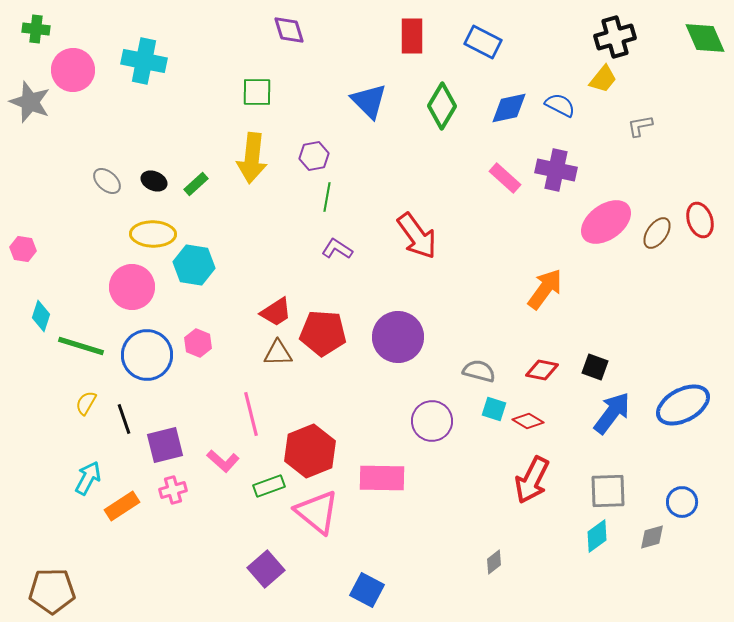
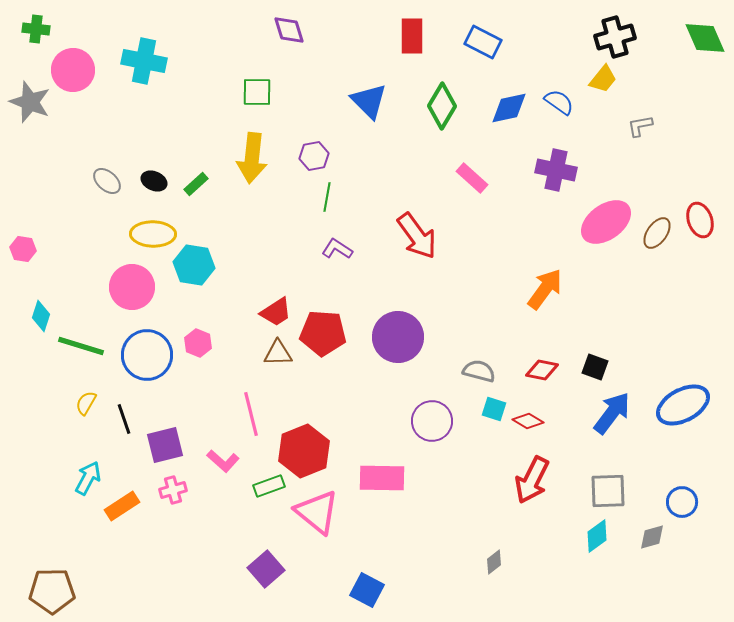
blue semicircle at (560, 105): moved 1 px left, 3 px up; rotated 8 degrees clockwise
pink rectangle at (505, 178): moved 33 px left
red hexagon at (310, 451): moved 6 px left
